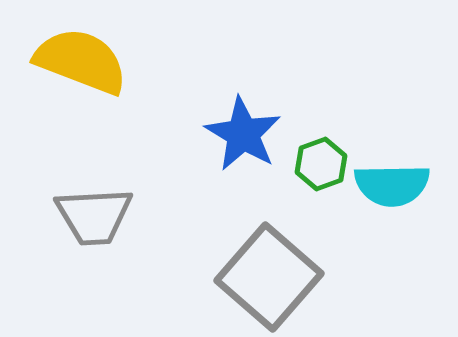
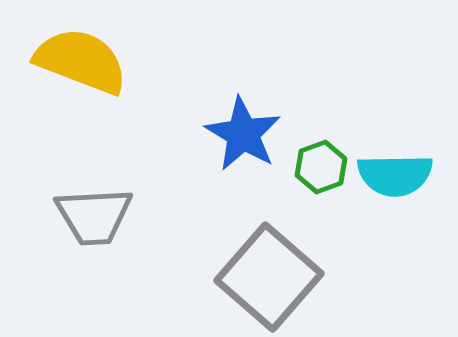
green hexagon: moved 3 px down
cyan semicircle: moved 3 px right, 10 px up
